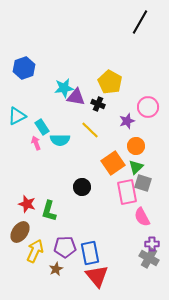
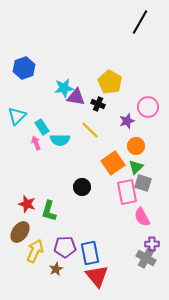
cyan triangle: rotated 18 degrees counterclockwise
gray cross: moved 3 px left
